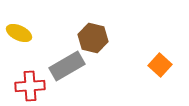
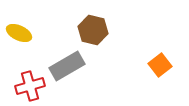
brown hexagon: moved 8 px up
orange square: rotated 10 degrees clockwise
red cross: rotated 12 degrees counterclockwise
